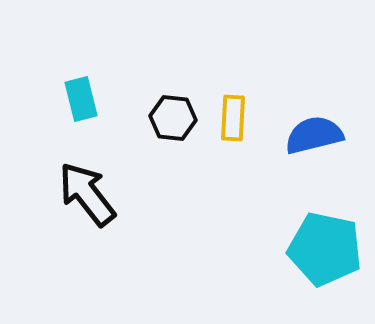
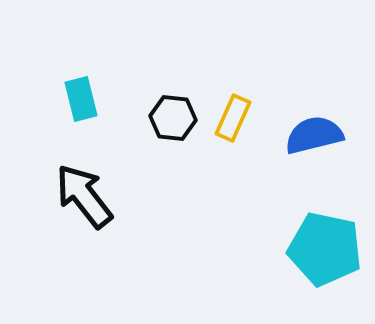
yellow rectangle: rotated 21 degrees clockwise
black arrow: moved 3 px left, 2 px down
